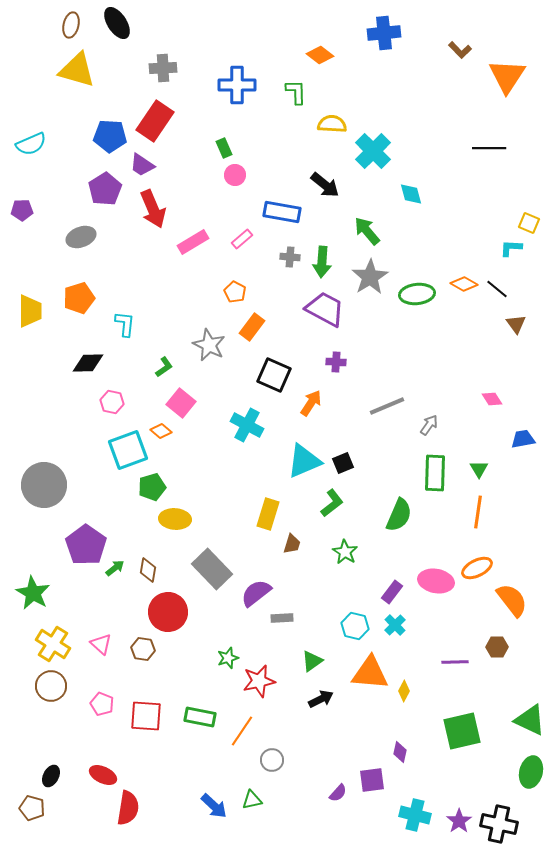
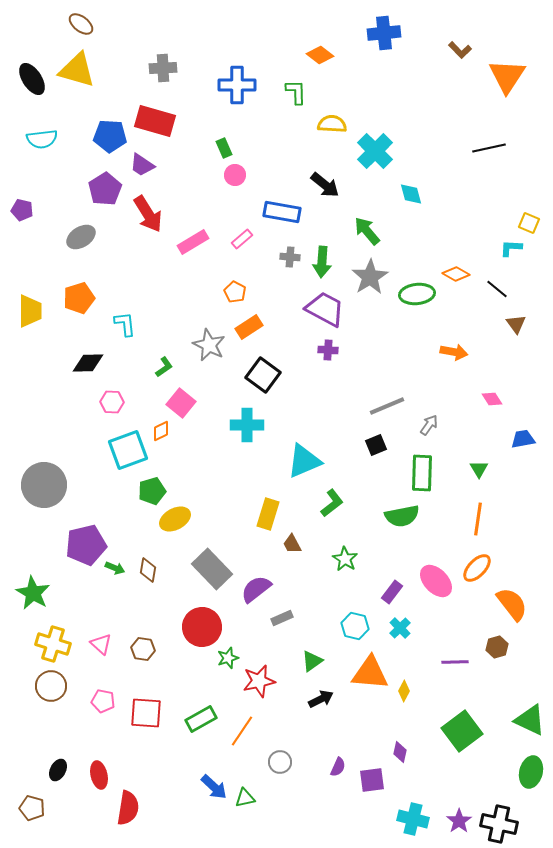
black ellipse at (117, 23): moved 85 px left, 56 px down
brown ellipse at (71, 25): moved 10 px right, 1 px up; rotated 65 degrees counterclockwise
red rectangle at (155, 121): rotated 72 degrees clockwise
cyan semicircle at (31, 144): moved 11 px right, 5 px up; rotated 16 degrees clockwise
black line at (489, 148): rotated 12 degrees counterclockwise
cyan cross at (373, 151): moved 2 px right
red arrow at (153, 209): moved 5 px left, 5 px down; rotated 9 degrees counterclockwise
purple pentagon at (22, 210): rotated 15 degrees clockwise
gray ellipse at (81, 237): rotated 12 degrees counterclockwise
orange diamond at (464, 284): moved 8 px left, 10 px up
cyan L-shape at (125, 324): rotated 12 degrees counterclockwise
orange rectangle at (252, 327): moved 3 px left; rotated 20 degrees clockwise
purple cross at (336, 362): moved 8 px left, 12 px up
black square at (274, 375): moved 11 px left; rotated 12 degrees clockwise
pink hexagon at (112, 402): rotated 10 degrees counterclockwise
orange arrow at (311, 403): moved 143 px right, 51 px up; rotated 68 degrees clockwise
cyan cross at (247, 425): rotated 28 degrees counterclockwise
orange diamond at (161, 431): rotated 65 degrees counterclockwise
black square at (343, 463): moved 33 px right, 18 px up
green rectangle at (435, 473): moved 13 px left
green pentagon at (152, 487): moved 4 px down
orange line at (478, 512): moved 7 px down
green semicircle at (399, 515): moved 3 px right, 1 px down; rotated 56 degrees clockwise
yellow ellipse at (175, 519): rotated 32 degrees counterclockwise
brown trapezoid at (292, 544): rotated 135 degrees clockwise
purple pentagon at (86, 545): rotated 24 degrees clockwise
green star at (345, 552): moved 7 px down
green arrow at (115, 568): rotated 60 degrees clockwise
orange ellipse at (477, 568): rotated 20 degrees counterclockwise
pink ellipse at (436, 581): rotated 36 degrees clockwise
purple semicircle at (256, 593): moved 4 px up
orange semicircle at (512, 600): moved 4 px down
red circle at (168, 612): moved 34 px right, 15 px down
gray rectangle at (282, 618): rotated 20 degrees counterclockwise
cyan cross at (395, 625): moved 5 px right, 3 px down
yellow cross at (53, 644): rotated 16 degrees counterclockwise
brown hexagon at (497, 647): rotated 15 degrees counterclockwise
pink pentagon at (102, 704): moved 1 px right, 3 px up; rotated 10 degrees counterclockwise
red square at (146, 716): moved 3 px up
green rectangle at (200, 717): moved 1 px right, 2 px down; rotated 40 degrees counterclockwise
green square at (462, 731): rotated 24 degrees counterclockwise
gray circle at (272, 760): moved 8 px right, 2 px down
red ellipse at (103, 775): moved 4 px left; rotated 52 degrees clockwise
black ellipse at (51, 776): moved 7 px right, 6 px up
purple semicircle at (338, 793): moved 26 px up; rotated 18 degrees counterclockwise
green triangle at (252, 800): moved 7 px left, 2 px up
blue arrow at (214, 806): moved 19 px up
cyan cross at (415, 815): moved 2 px left, 4 px down
